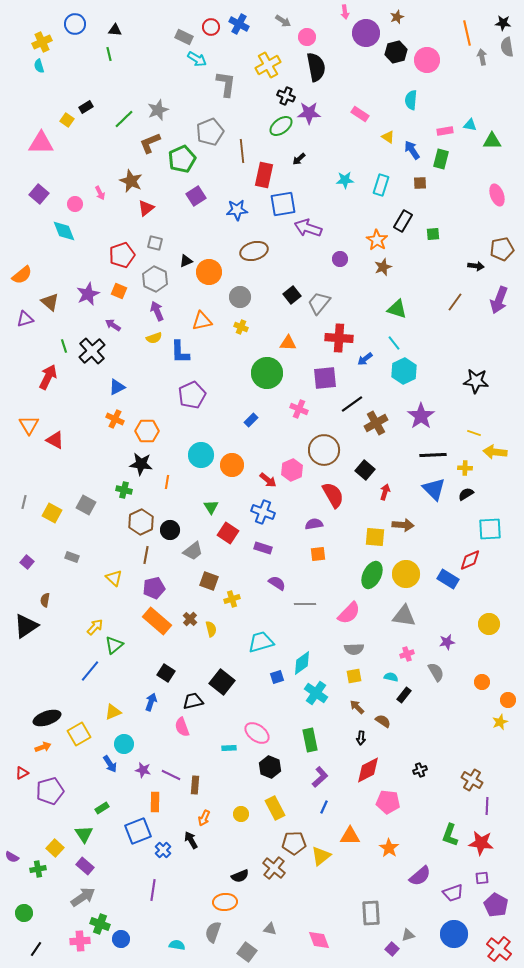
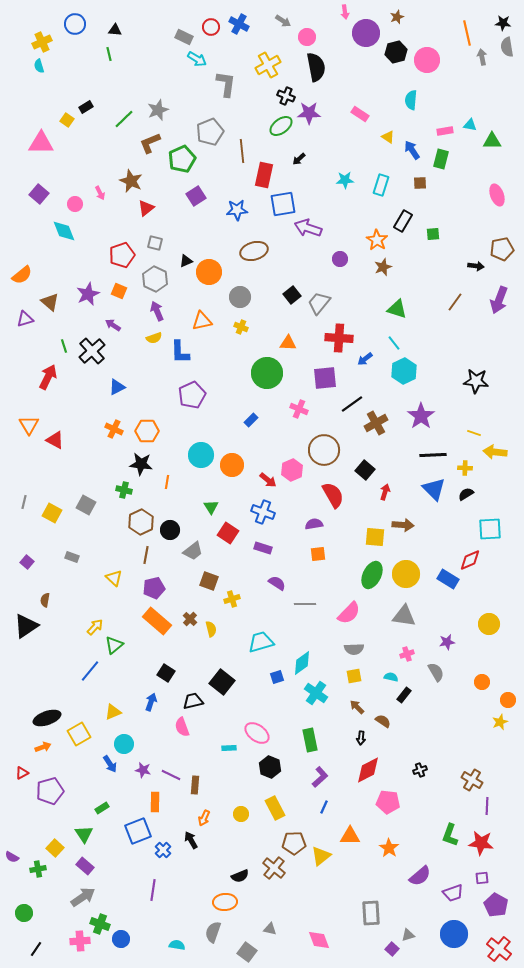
orange cross at (115, 419): moved 1 px left, 10 px down
